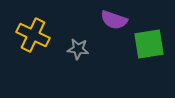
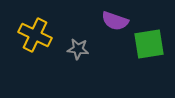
purple semicircle: moved 1 px right, 1 px down
yellow cross: moved 2 px right
